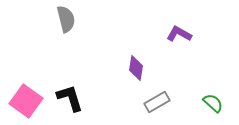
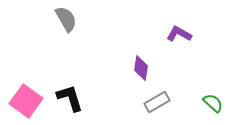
gray semicircle: rotated 16 degrees counterclockwise
purple diamond: moved 5 px right
